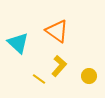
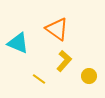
orange triangle: moved 2 px up
cyan triangle: rotated 20 degrees counterclockwise
yellow L-shape: moved 5 px right, 5 px up
